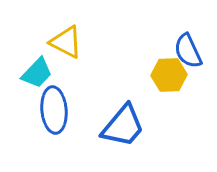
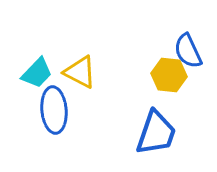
yellow triangle: moved 14 px right, 30 px down
yellow hexagon: rotated 8 degrees clockwise
blue trapezoid: moved 33 px right, 7 px down; rotated 21 degrees counterclockwise
